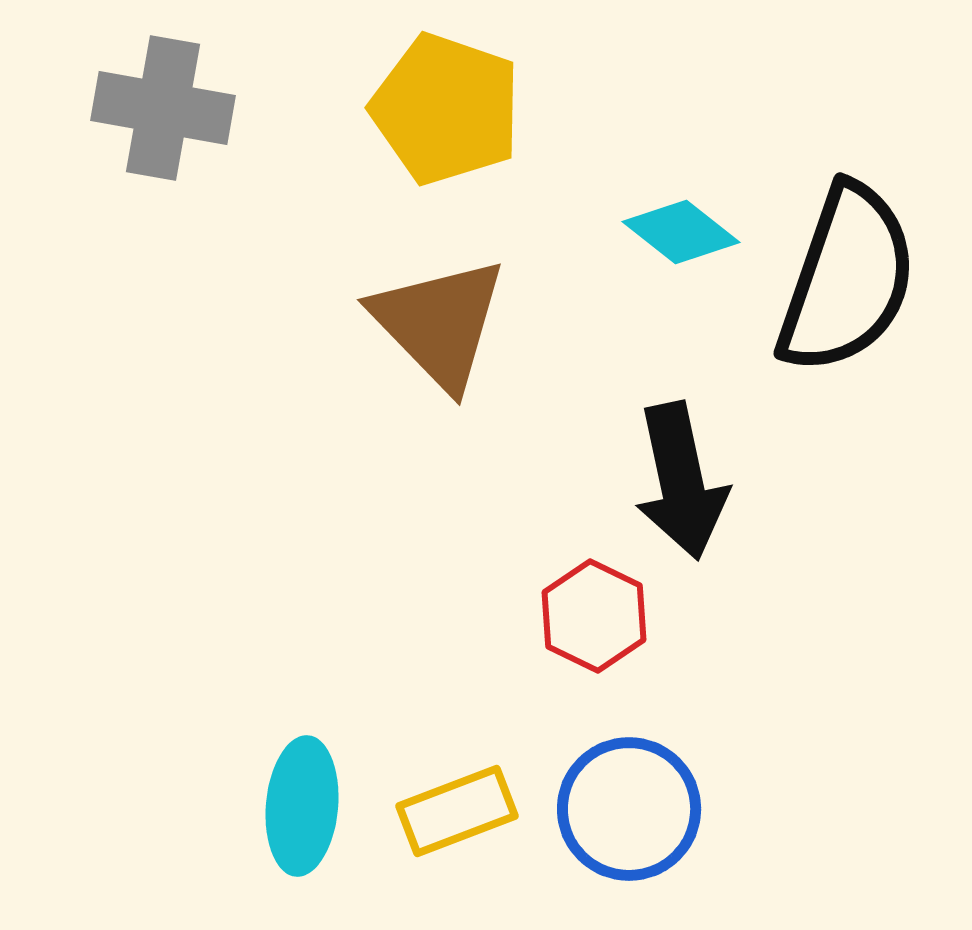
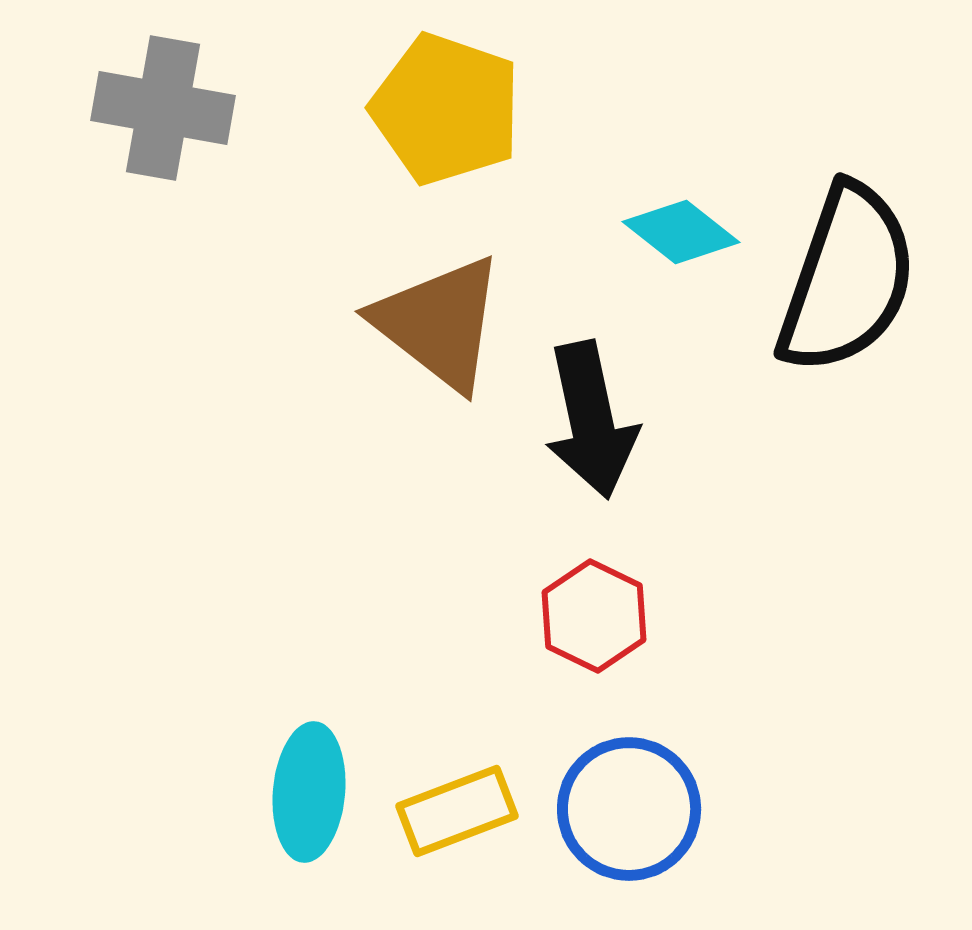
brown triangle: rotated 8 degrees counterclockwise
black arrow: moved 90 px left, 61 px up
cyan ellipse: moved 7 px right, 14 px up
